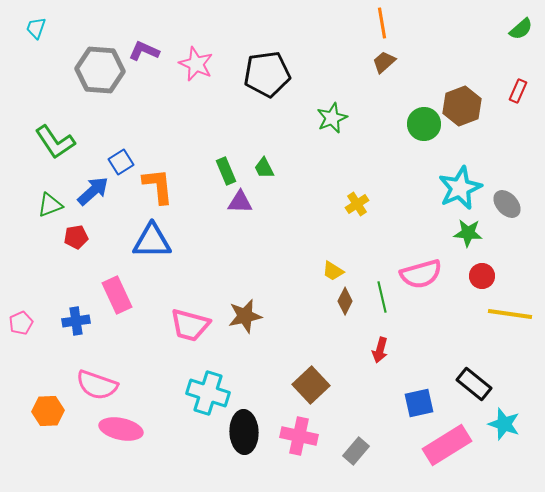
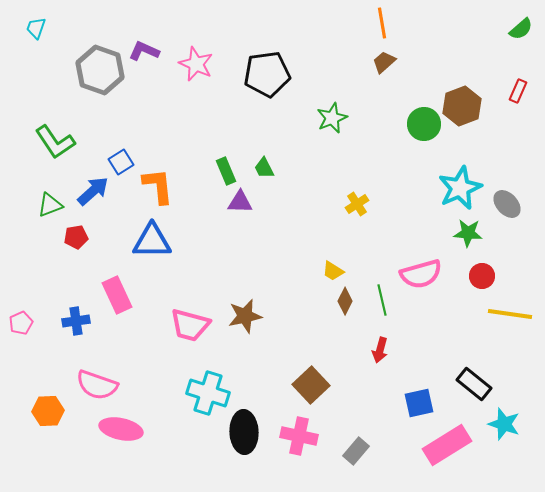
gray hexagon at (100, 70): rotated 15 degrees clockwise
green line at (382, 297): moved 3 px down
